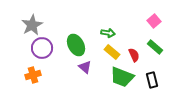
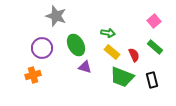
gray star: moved 24 px right, 9 px up; rotated 25 degrees counterclockwise
purple triangle: rotated 24 degrees counterclockwise
